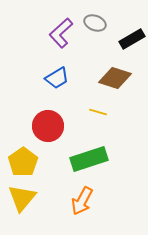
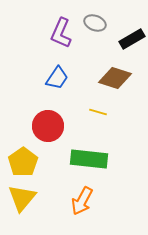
purple L-shape: rotated 24 degrees counterclockwise
blue trapezoid: rotated 25 degrees counterclockwise
green rectangle: rotated 24 degrees clockwise
